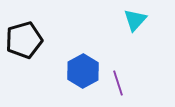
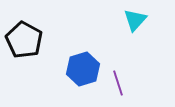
black pentagon: rotated 27 degrees counterclockwise
blue hexagon: moved 2 px up; rotated 12 degrees clockwise
